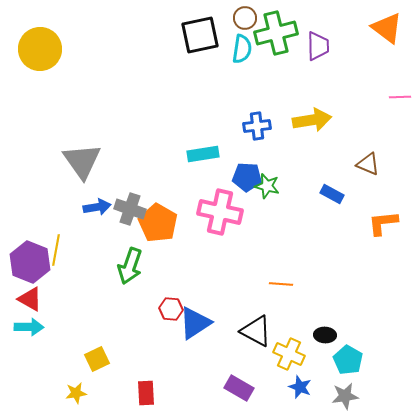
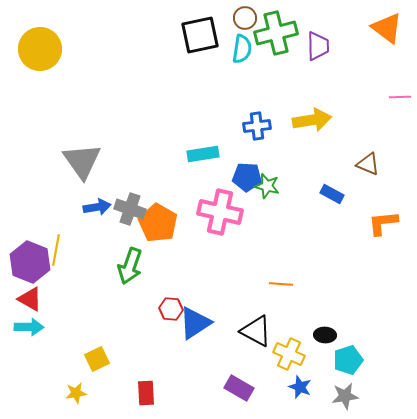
cyan pentagon: rotated 24 degrees clockwise
